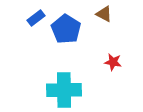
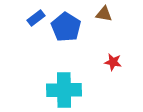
brown triangle: rotated 18 degrees counterclockwise
blue pentagon: moved 2 px up
